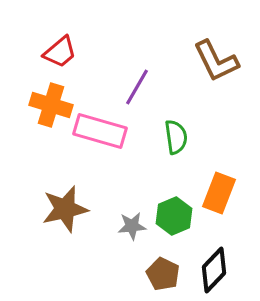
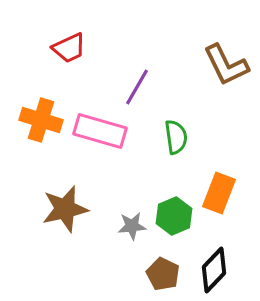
red trapezoid: moved 9 px right, 4 px up; rotated 15 degrees clockwise
brown L-shape: moved 10 px right, 4 px down
orange cross: moved 10 px left, 15 px down
